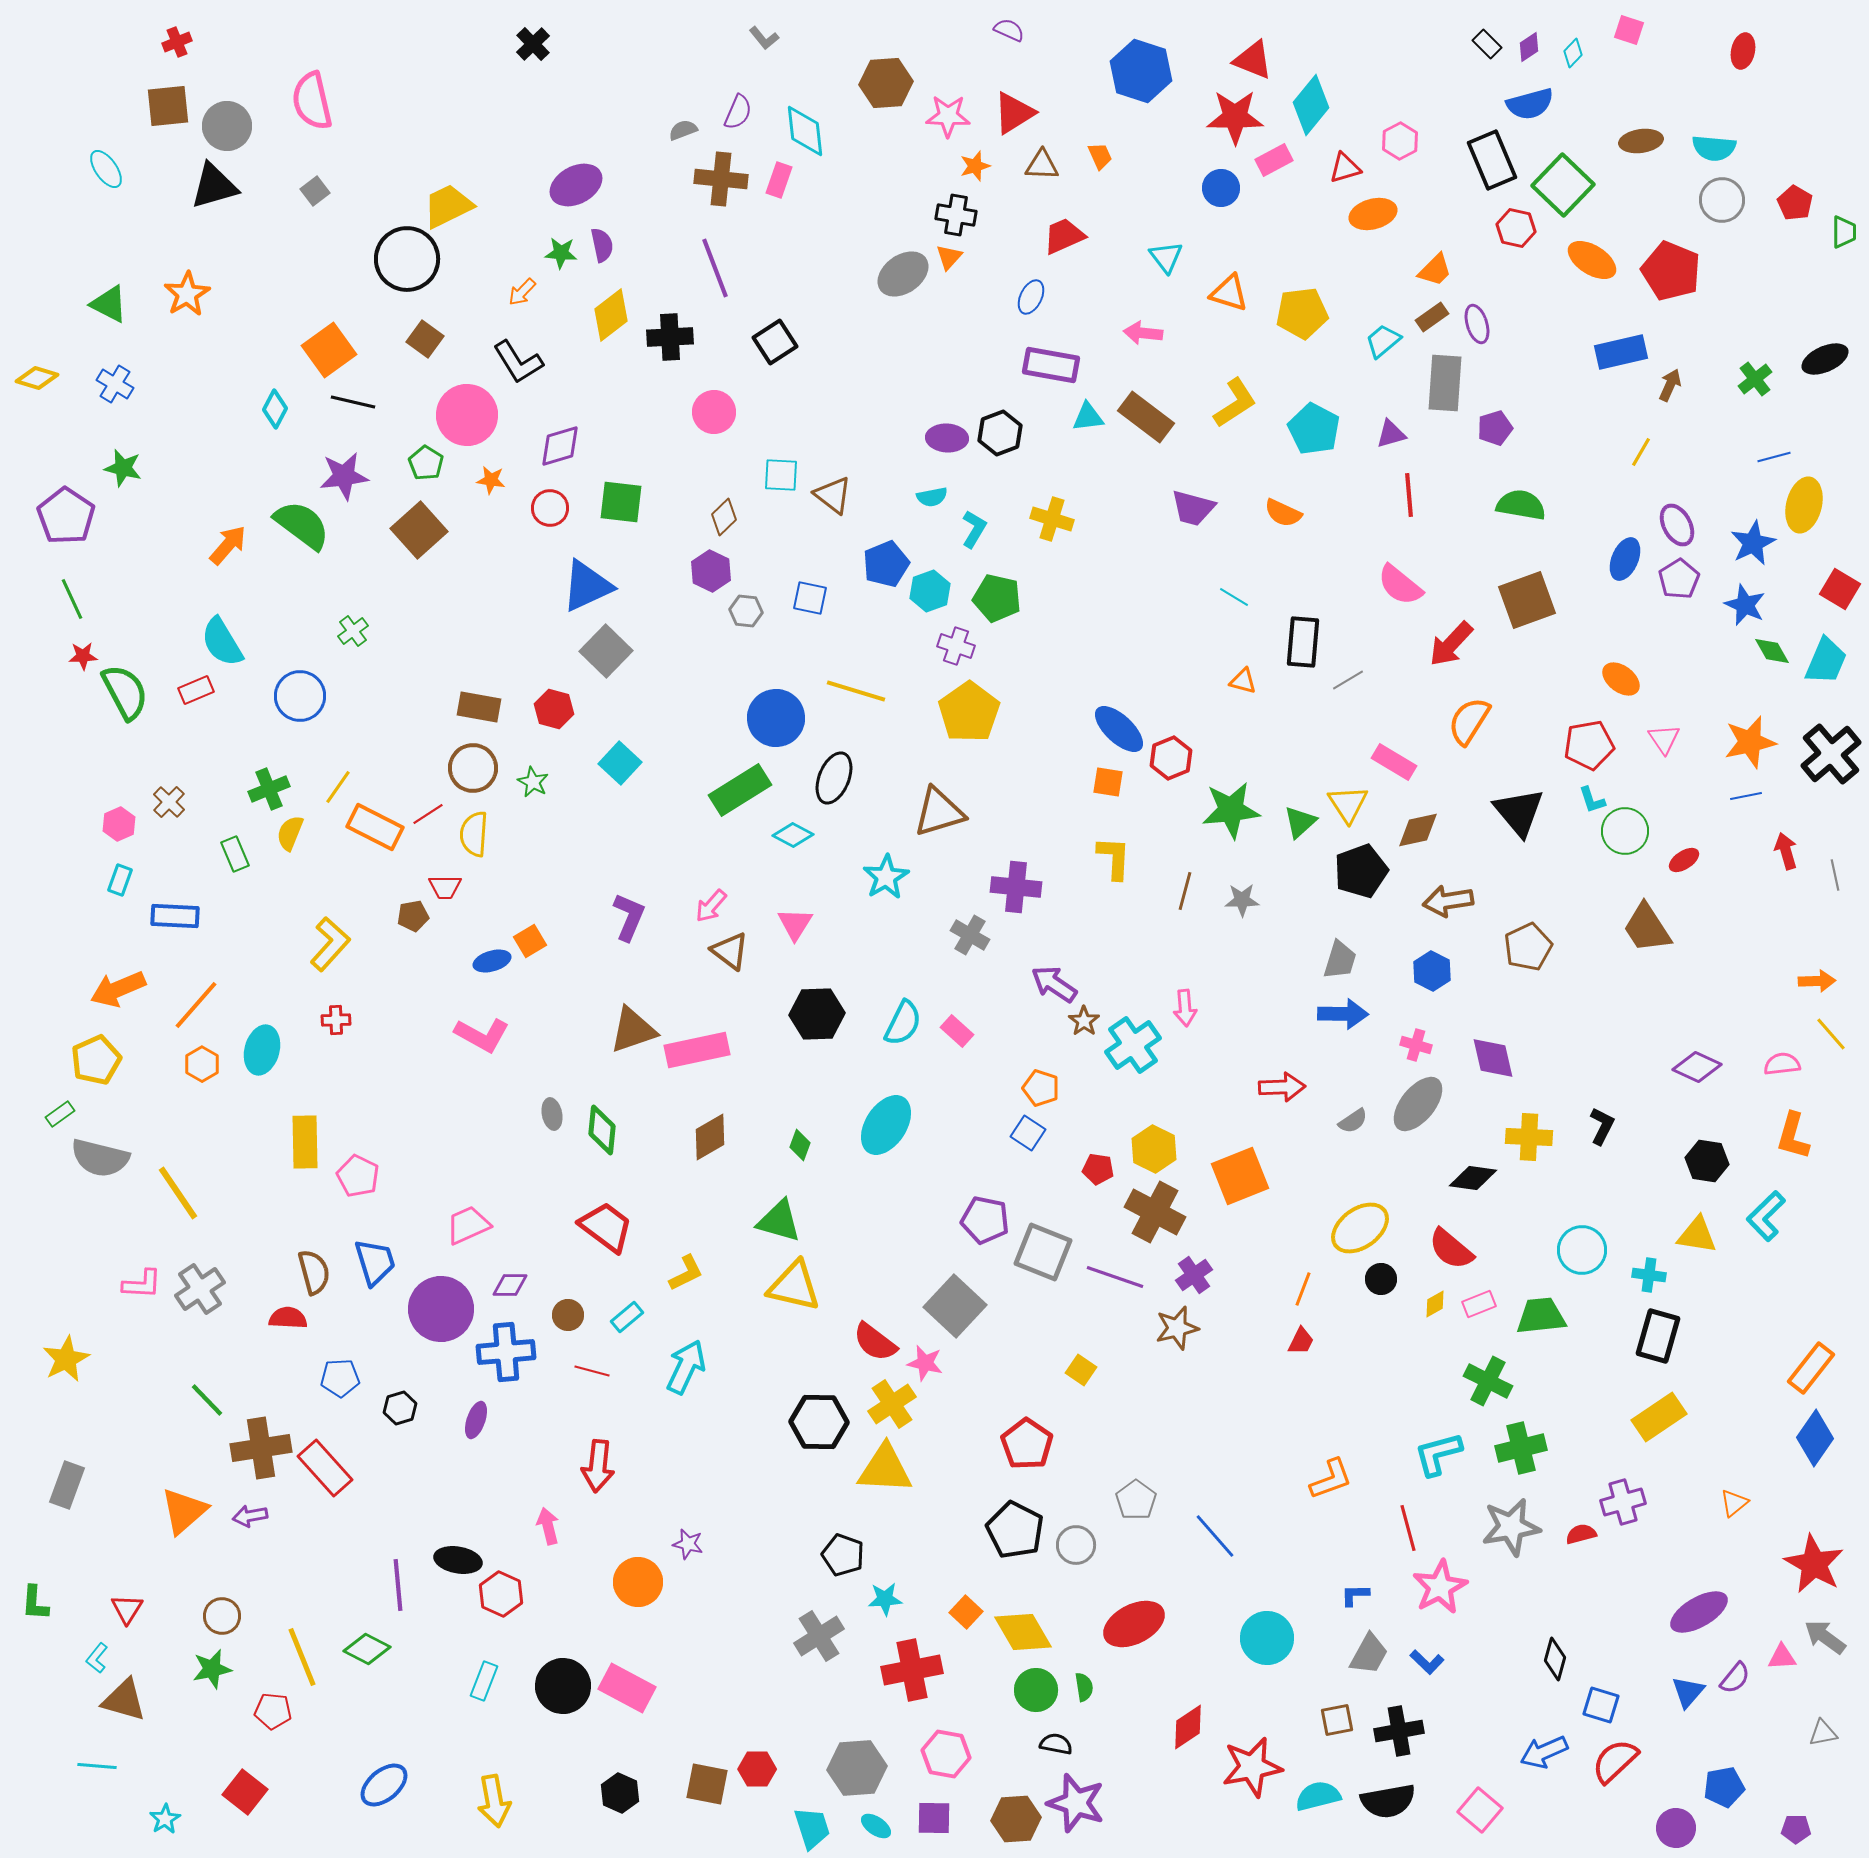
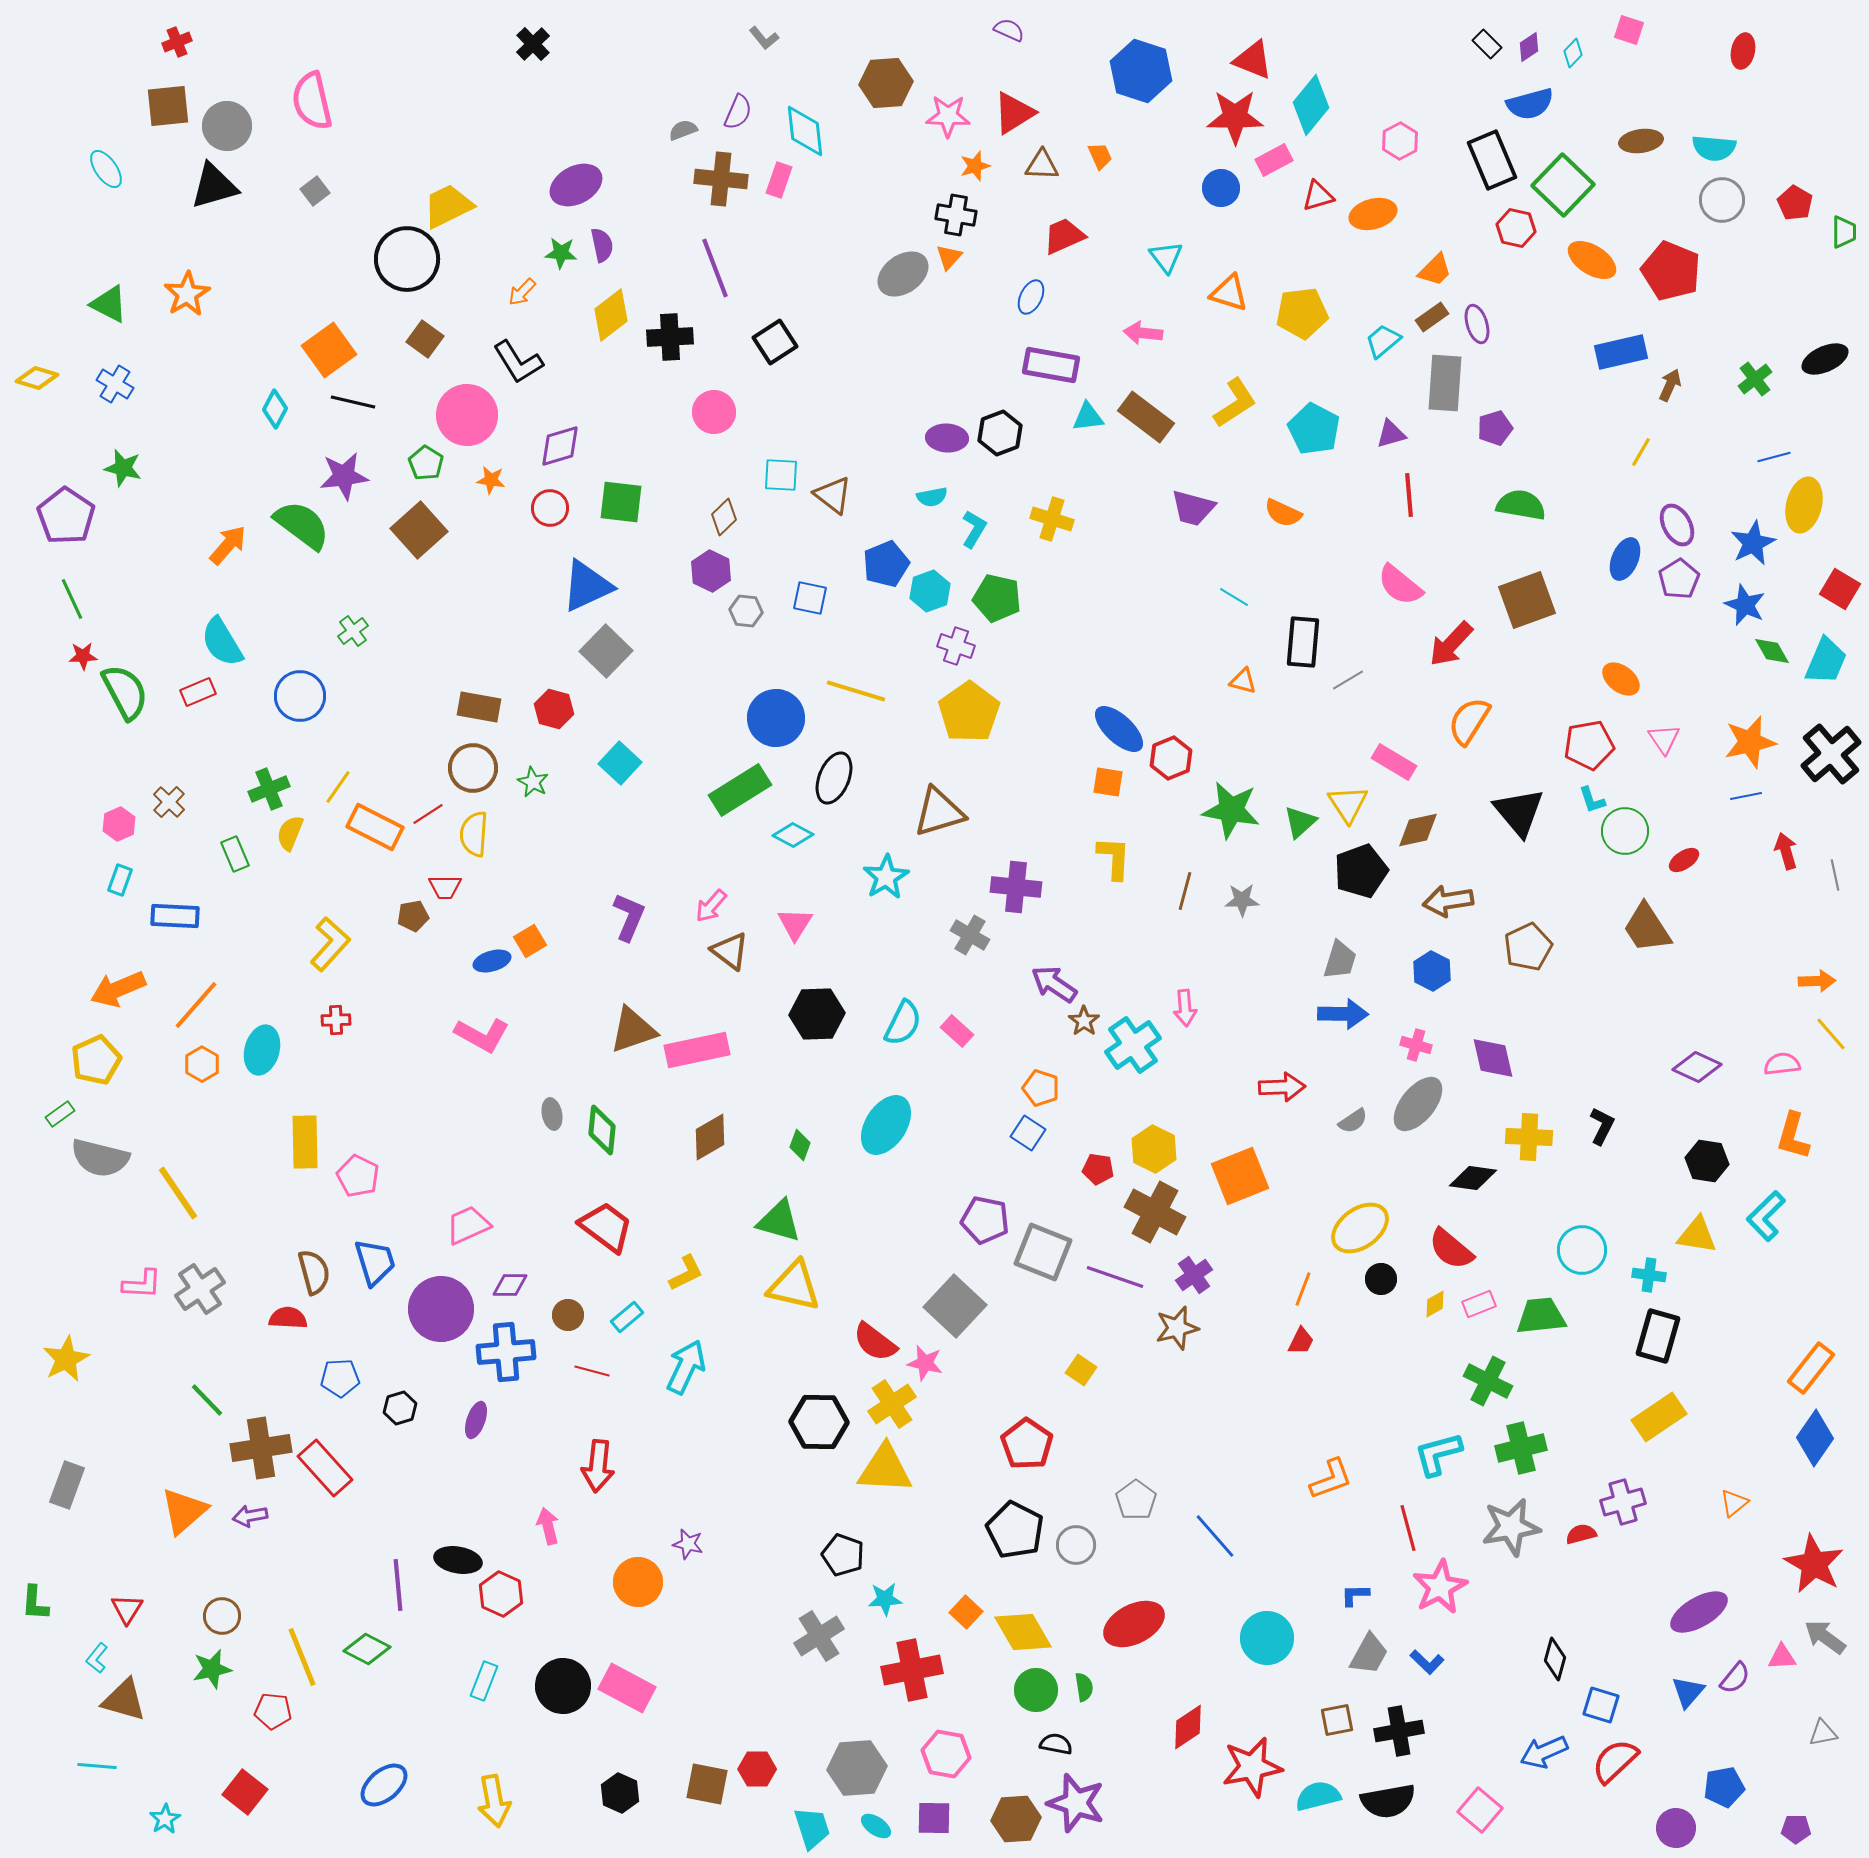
red triangle at (1345, 168): moved 27 px left, 28 px down
red rectangle at (196, 690): moved 2 px right, 2 px down
green star at (1231, 810): rotated 16 degrees clockwise
